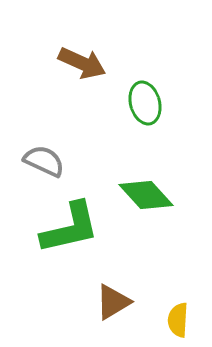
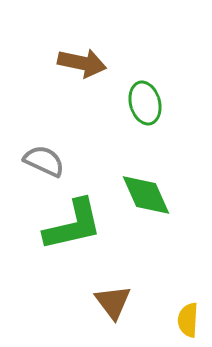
brown arrow: rotated 12 degrees counterclockwise
green diamond: rotated 18 degrees clockwise
green L-shape: moved 3 px right, 3 px up
brown triangle: rotated 36 degrees counterclockwise
yellow semicircle: moved 10 px right
